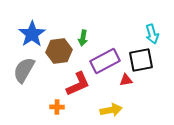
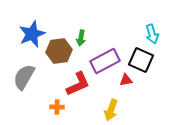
blue star: rotated 12 degrees clockwise
green arrow: moved 2 px left
black square: rotated 35 degrees clockwise
gray semicircle: moved 7 px down
yellow arrow: rotated 120 degrees clockwise
